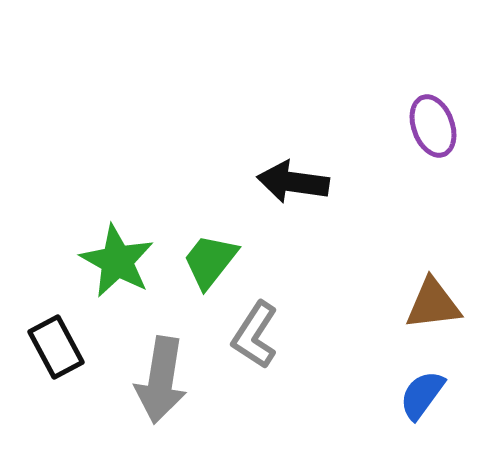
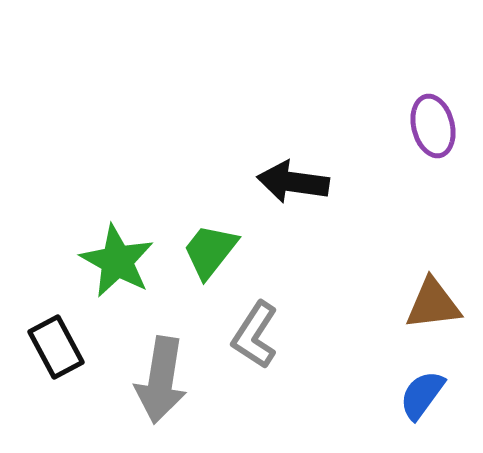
purple ellipse: rotated 6 degrees clockwise
green trapezoid: moved 10 px up
